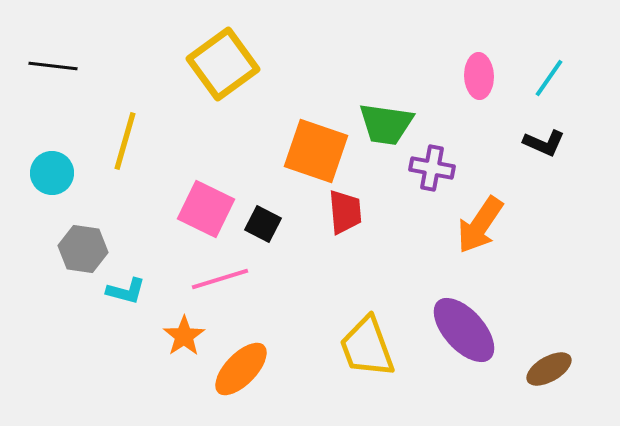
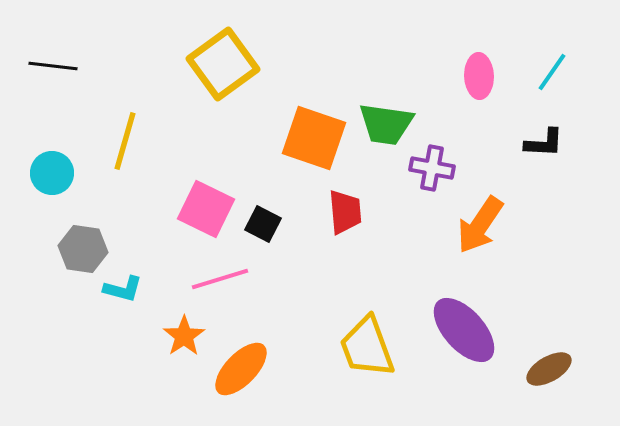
cyan line: moved 3 px right, 6 px up
black L-shape: rotated 21 degrees counterclockwise
orange square: moved 2 px left, 13 px up
cyan L-shape: moved 3 px left, 2 px up
